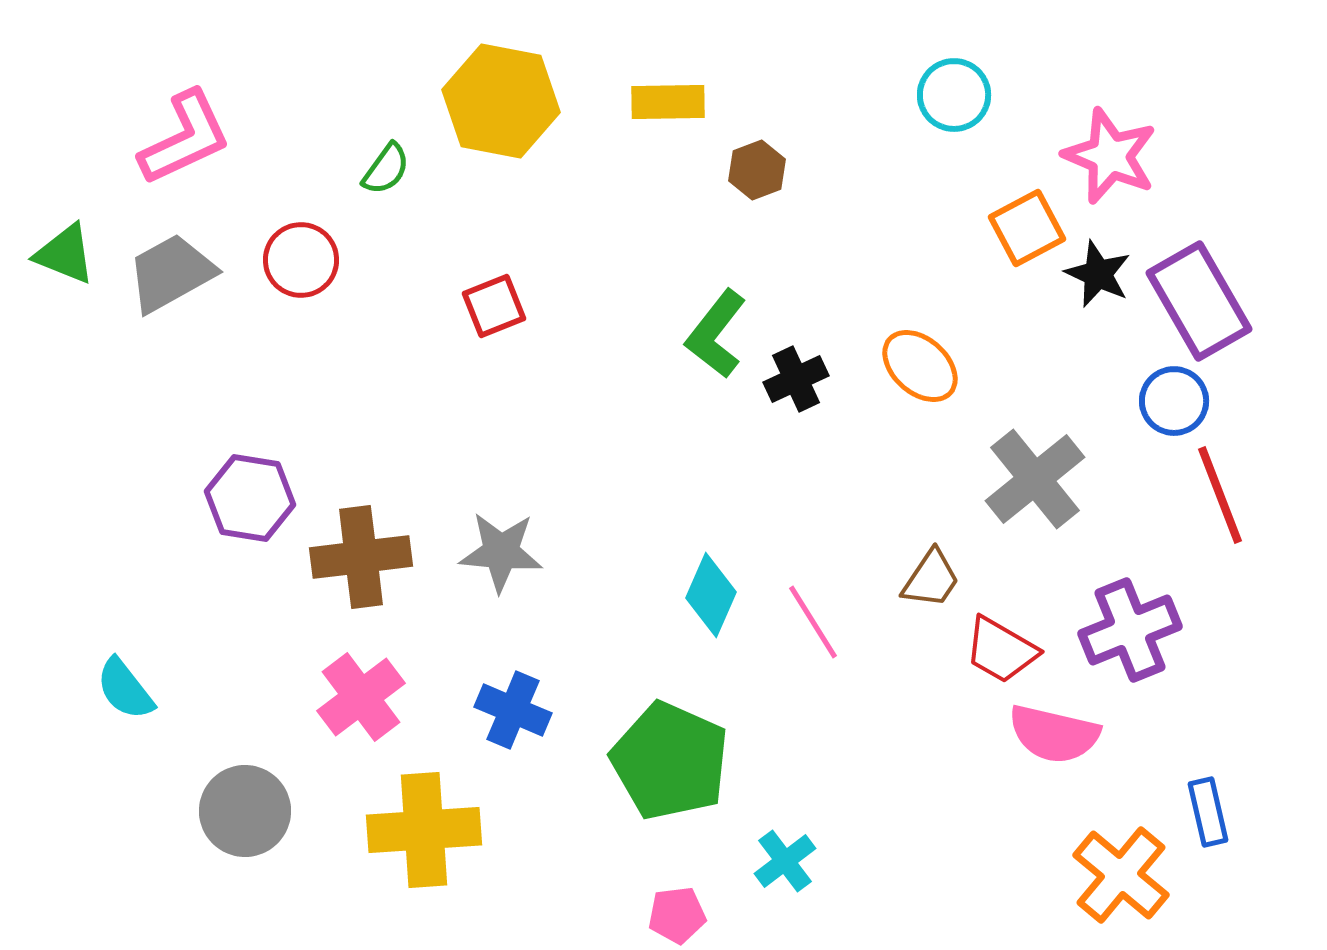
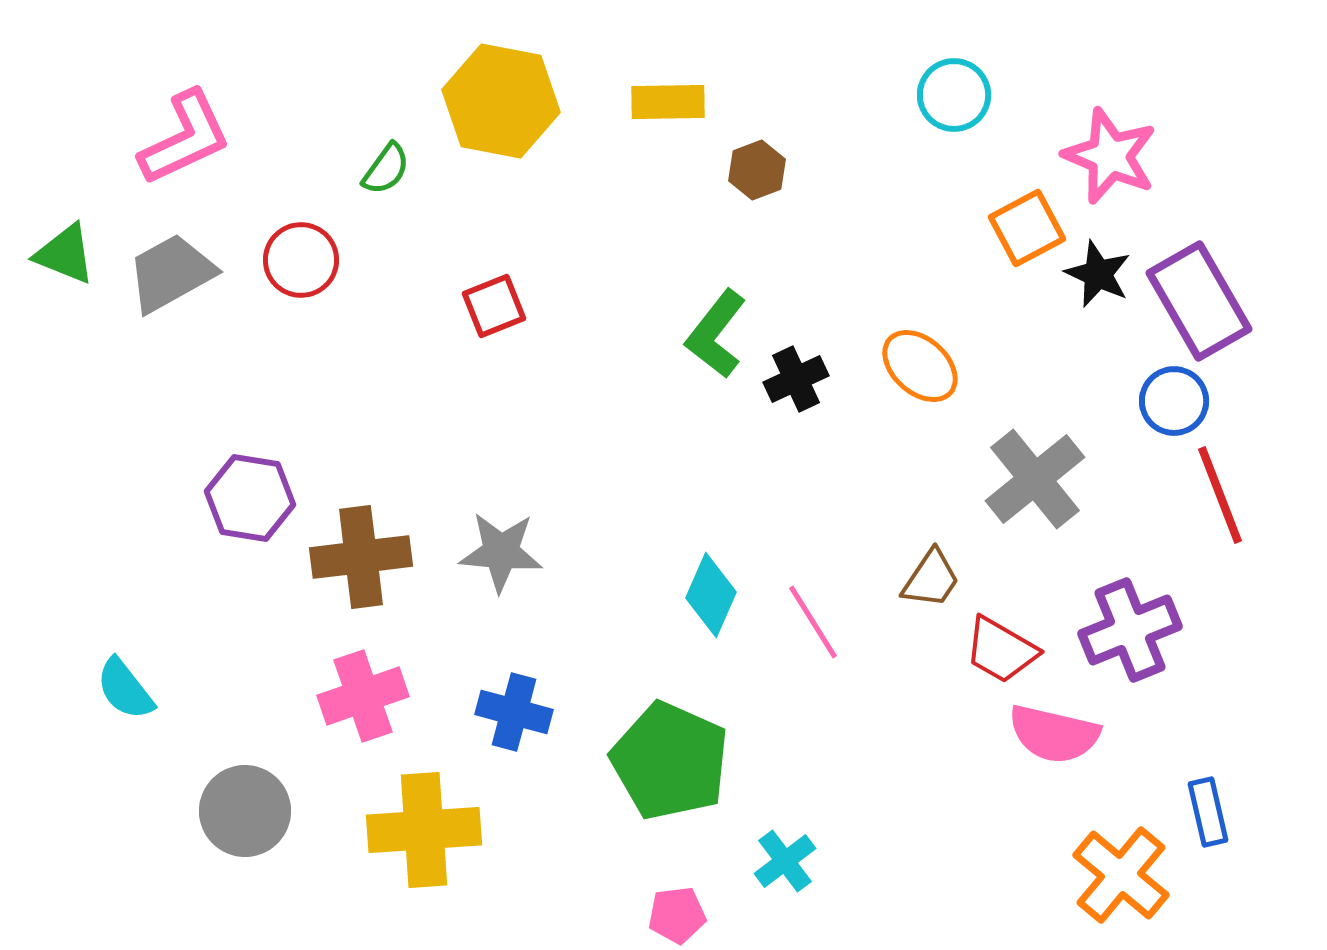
pink cross: moved 2 px right, 1 px up; rotated 18 degrees clockwise
blue cross: moved 1 px right, 2 px down; rotated 8 degrees counterclockwise
